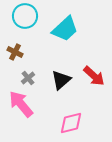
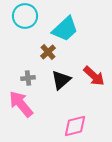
brown cross: moved 33 px right; rotated 21 degrees clockwise
gray cross: rotated 32 degrees clockwise
pink diamond: moved 4 px right, 3 px down
